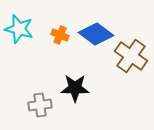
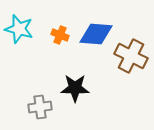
blue diamond: rotated 32 degrees counterclockwise
brown cross: rotated 8 degrees counterclockwise
gray cross: moved 2 px down
